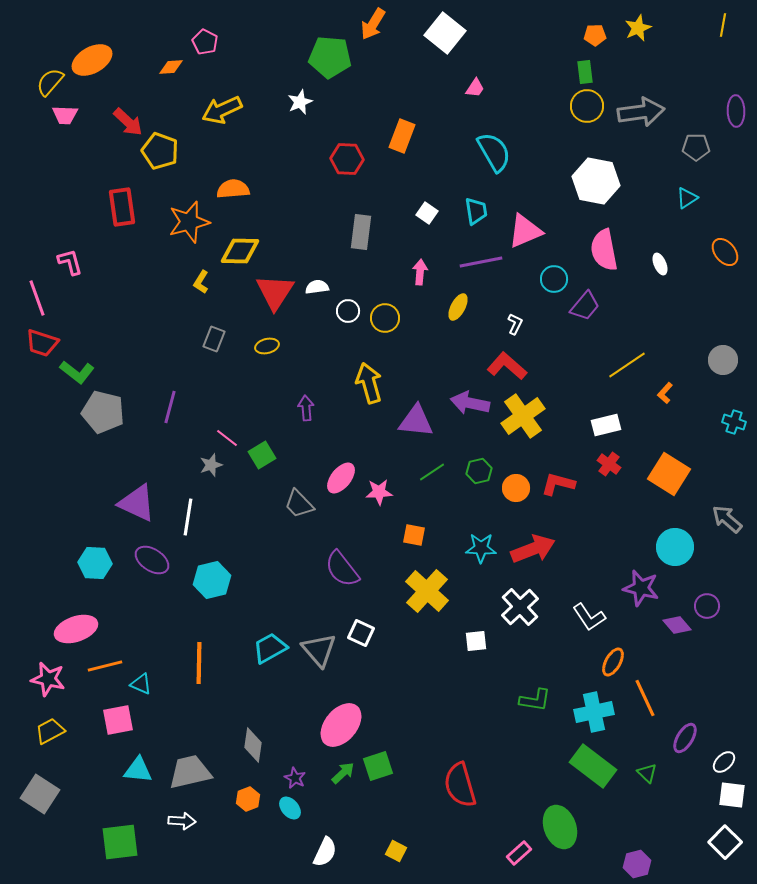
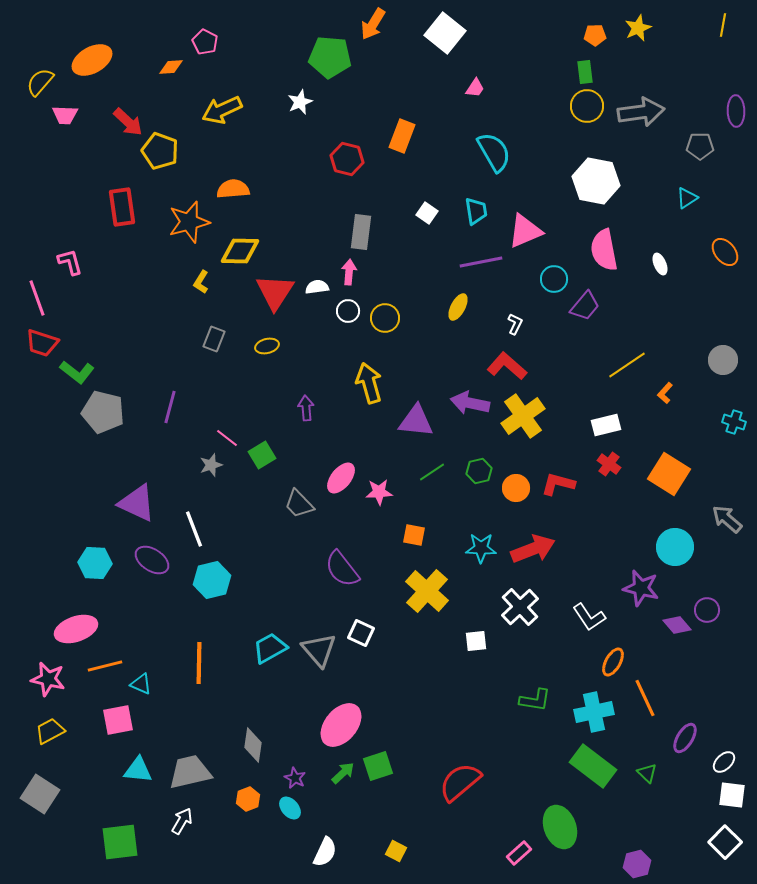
yellow semicircle at (50, 82): moved 10 px left
gray pentagon at (696, 147): moved 4 px right, 1 px up
red hexagon at (347, 159): rotated 12 degrees clockwise
pink arrow at (420, 272): moved 71 px left
white line at (188, 517): moved 6 px right, 12 px down; rotated 30 degrees counterclockwise
purple circle at (707, 606): moved 4 px down
red semicircle at (460, 785): moved 3 px up; rotated 66 degrees clockwise
white arrow at (182, 821): rotated 64 degrees counterclockwise
